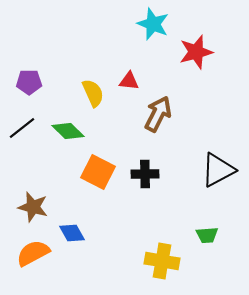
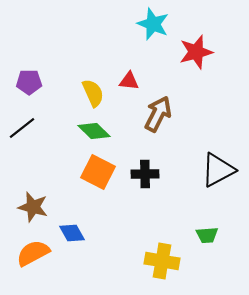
green diamond: moved 26 px right
